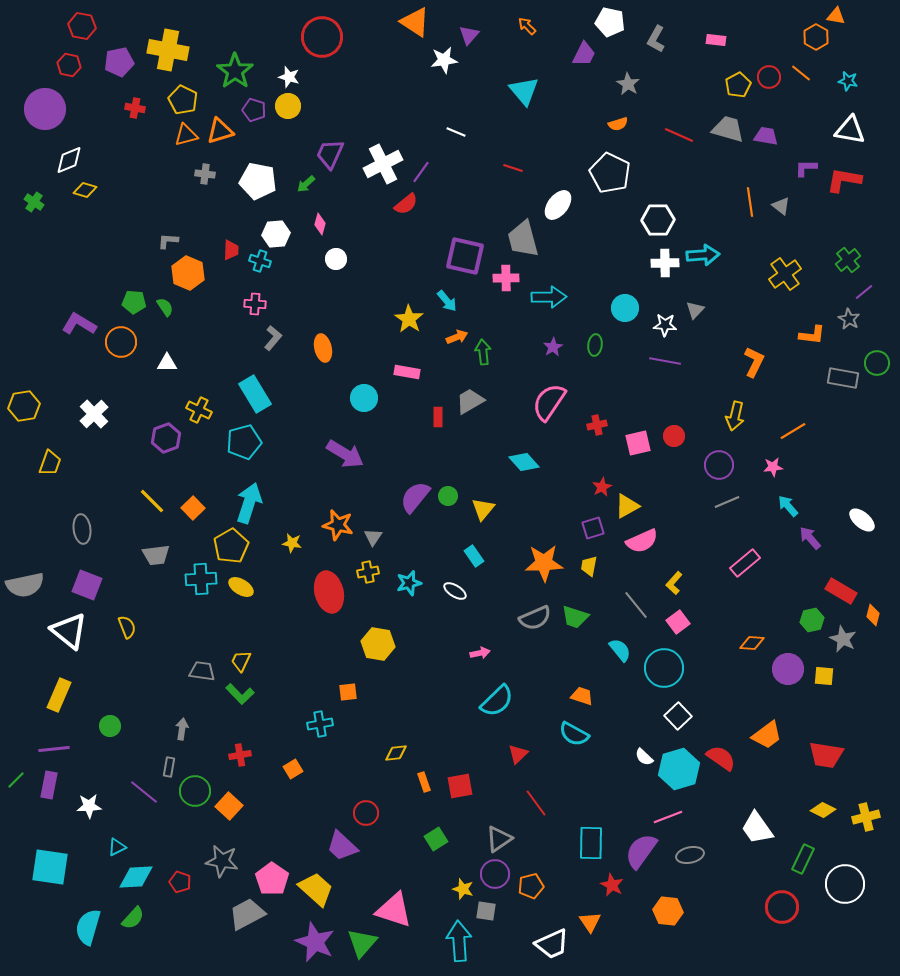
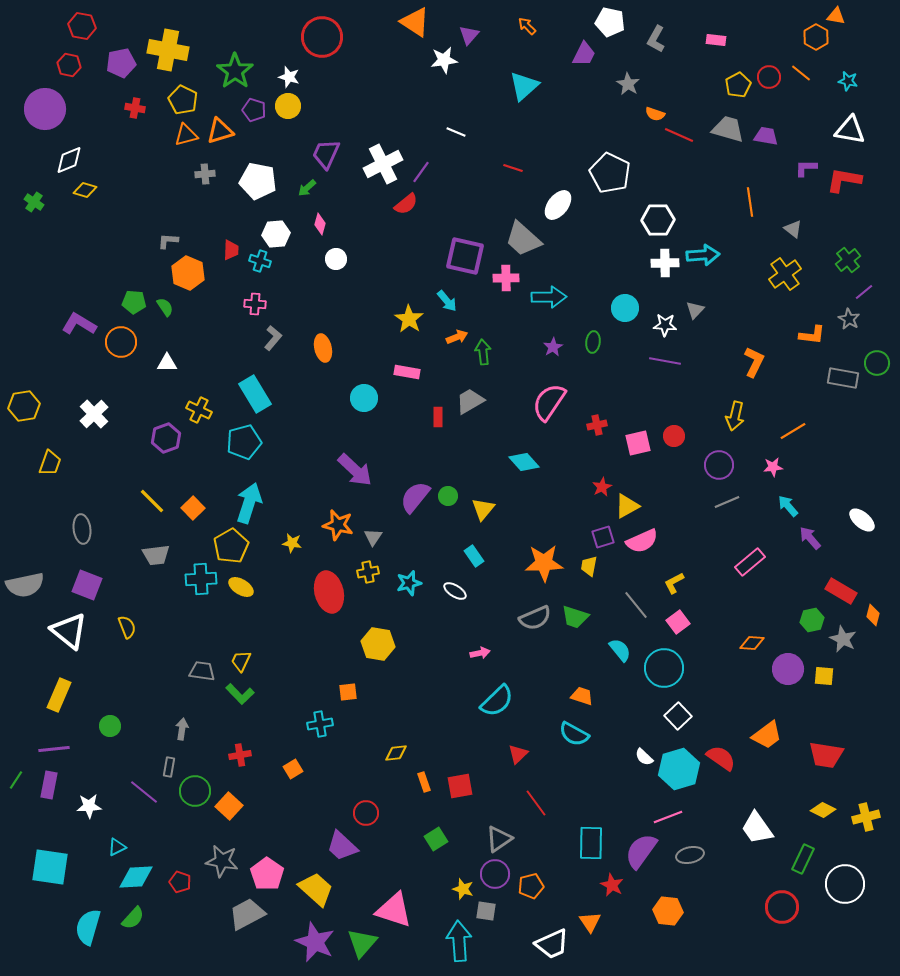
purple pentagon at (119, 62): moved 2 px right, 1 px down
cyan triangle at (524, 91): moved 5 px up; rotated 28 degrees clockwise
orange semicircle at (618, 124): moved 37 px right, 10 px up; rotated 36 degrees clockwise
purple trapezoid at (330, 154): moved 4 px left
gray cross at (205, 174): rotated 12 degrees counterclockwise
green arrow at (306, 184): moved 1 px right, 4 px down
gray triangle at (781, 206): moved 12 px right, 23 px down
gray trapezoid at (523, 239): rotated 33 degrees counterclockwise
green ellipse at (595, 345): moved 2 px left, 3 px up
purple arrow at (345, 454): moved 10 px right, 16 px down; rotated 12 degrees clockwise
purple square at (593, 528): moved 10 px right, 9 px down
pink rectangle at (745, 563): moved 5 px right, 1 px up
yellow L-shape at (674, 583): rotated 20 degrees clockwise
green line at (16, 780): rotated 12 degrees counterclockwise
pink pentagon at (272, 879): moved 5 px left, 5 px up
